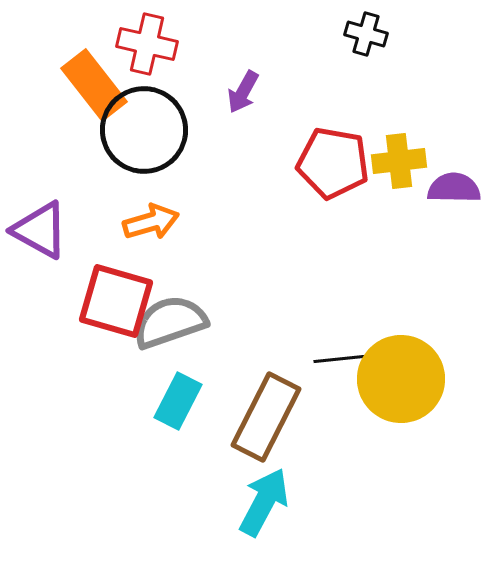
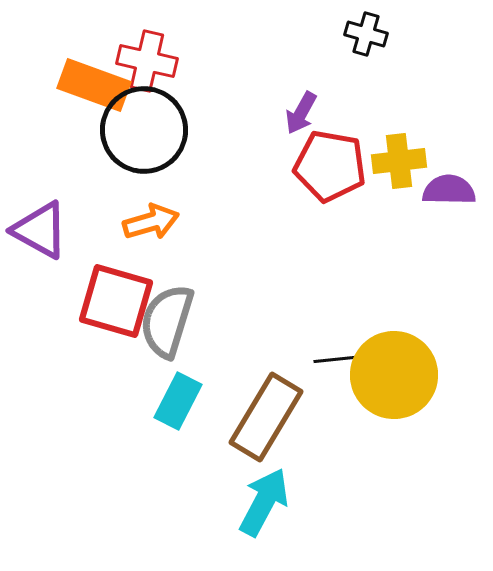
red cross: moved 17 px down
orange rectangle: rotated 32 degrees counterclockwise
purple arrow: moved 58 px right, 21 px down
red pentagon: moved 3 px left, 3 px down
purple semicircle: moved 5 px left, 2 px down
gray semicircle: moved 3 px left, 1 px up; rotated 54 degrees counterclockwise
yellow circle: moved 7 px left, 4 px up
brown rectangle: rotated 4 degrees clockwise
